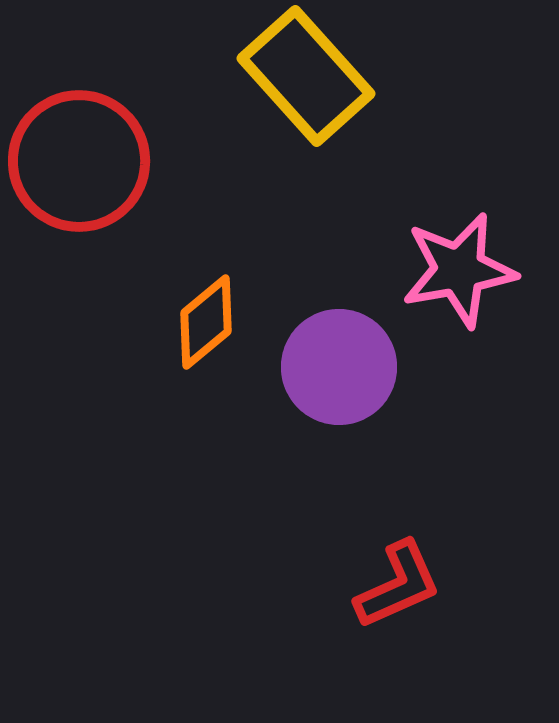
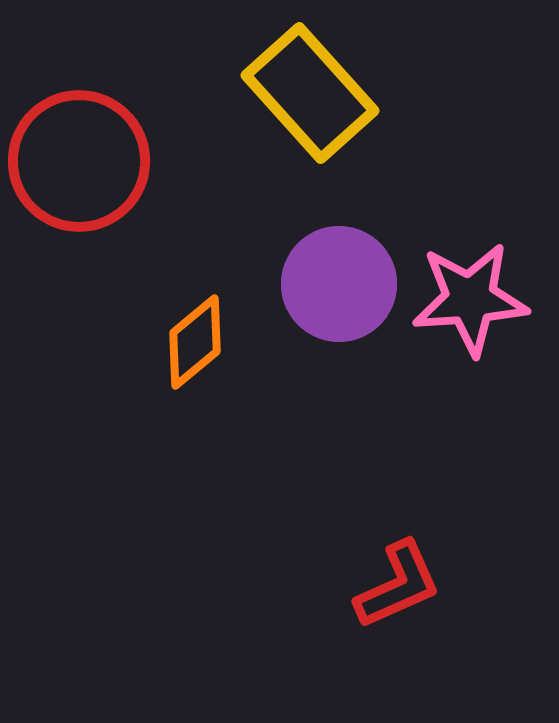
yellow rectangle: moved 4 px right, 17 px down
pink star: moved 11 px right, 29 px down; rotated 6 degrees clockwise
orange diamond: moved 11 px left, 20 px down
purple circle: moved 83 px up
